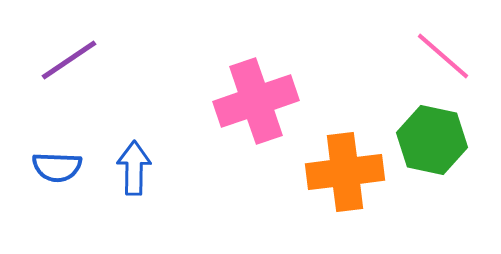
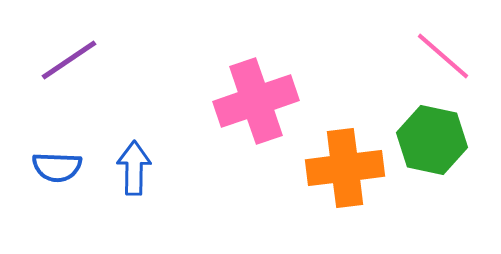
orange cross: moved 4 px up
